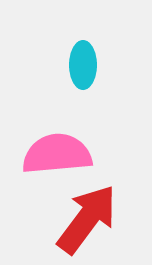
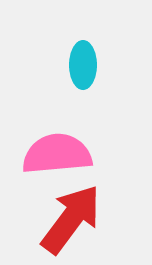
red arrow: moved 16 px left
